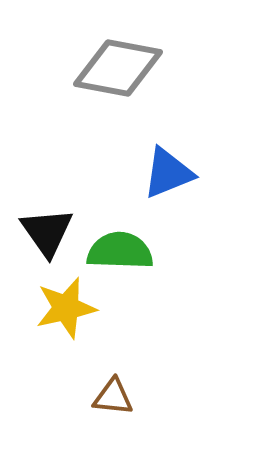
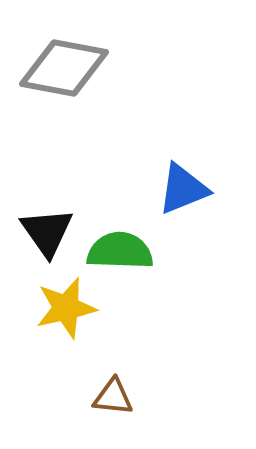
gray diamond: moved 54 px left
blue triangle: moved 15 px right, 16 px down
